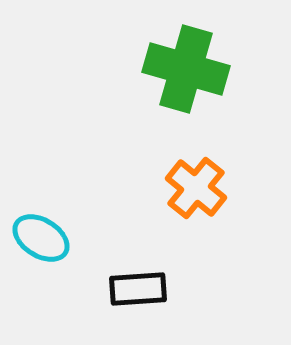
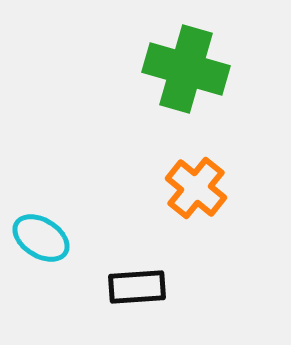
black rectangle: moved 1 px left, 2 px up
